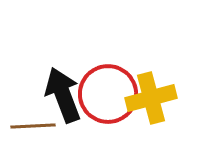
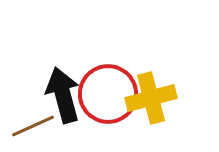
black arrow: rotated 6 degrees clockwise
brown line: rotated 21 degrees counterclockwise
